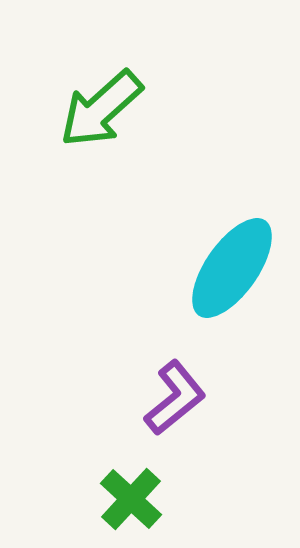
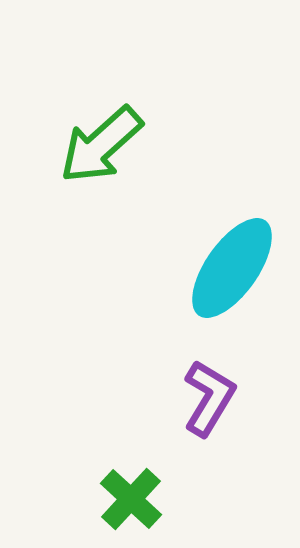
green arrow: moved 36 px down
purple L-shape: moved 34 px right; rotated 20 degrees counterclockwise
